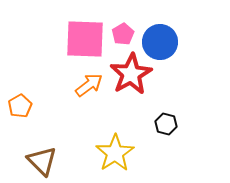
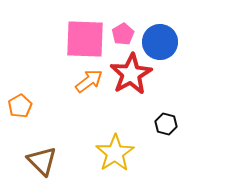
orange arrow: moved 4 px up
